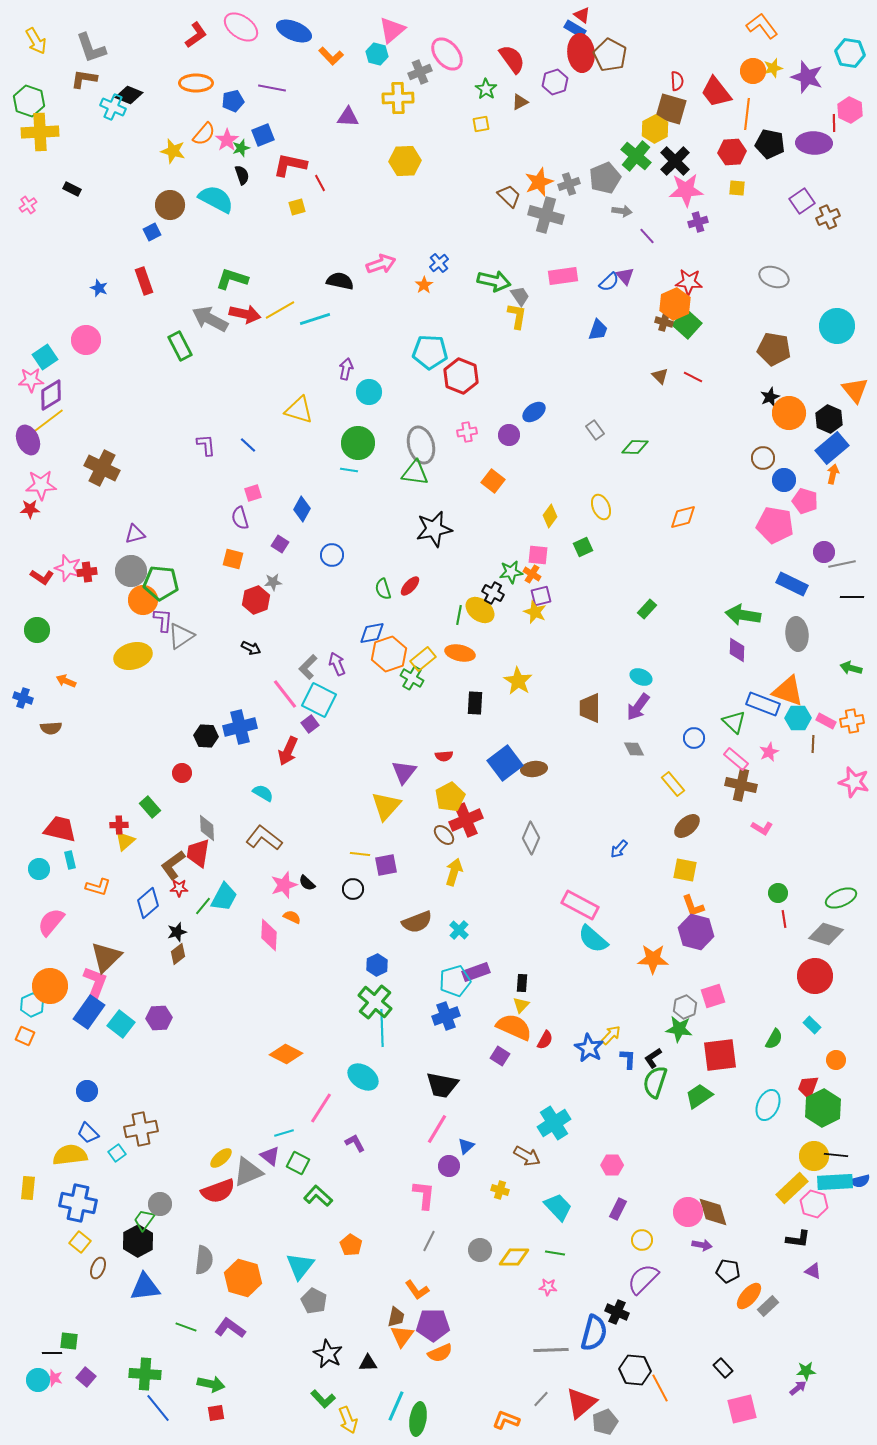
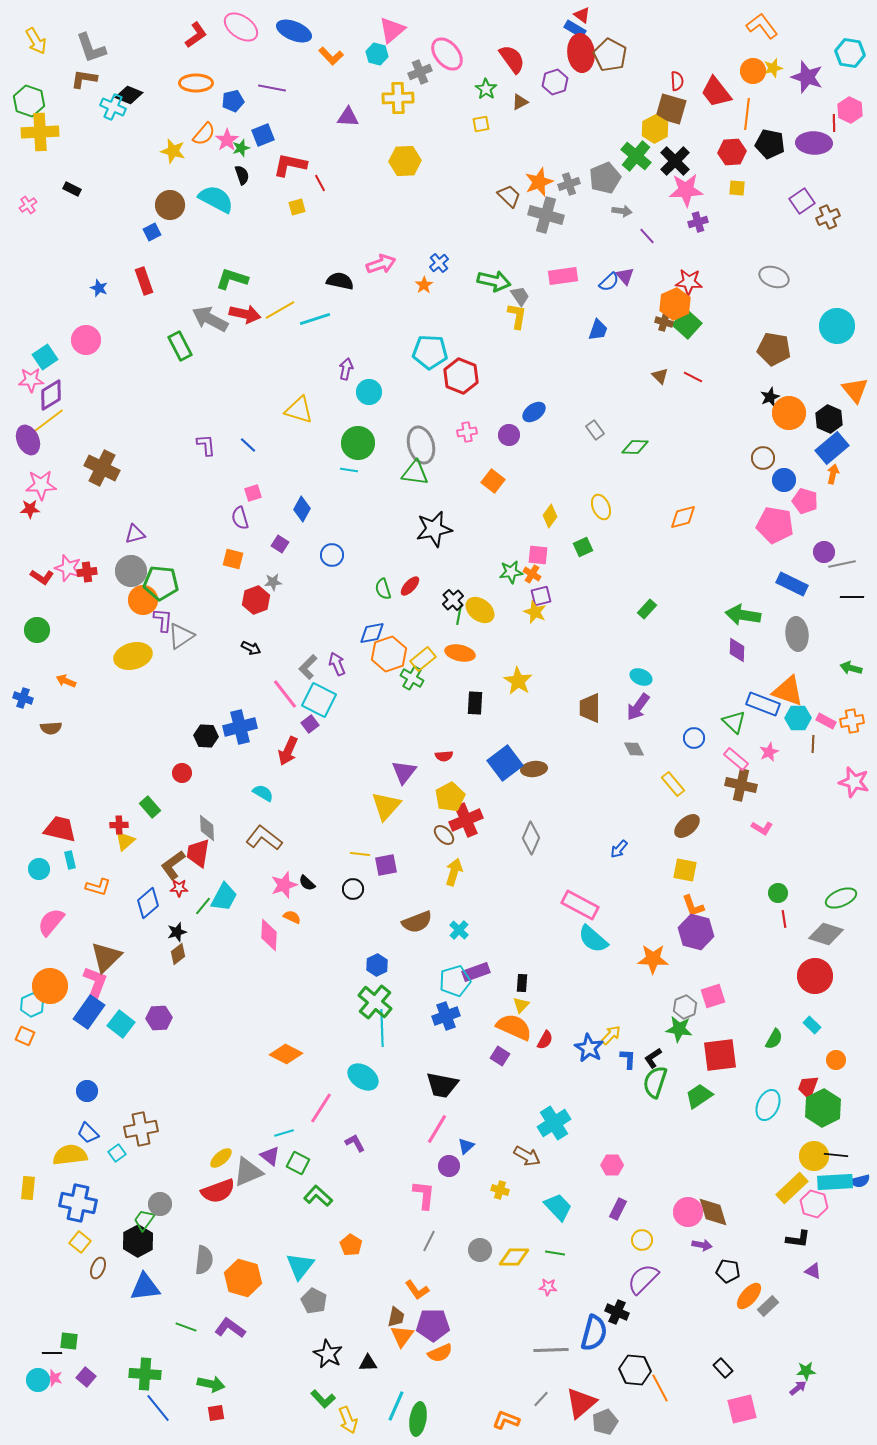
black cross at (493, 593): moved 40 px left, 7 px down; rotated 20 degrees clockwise
